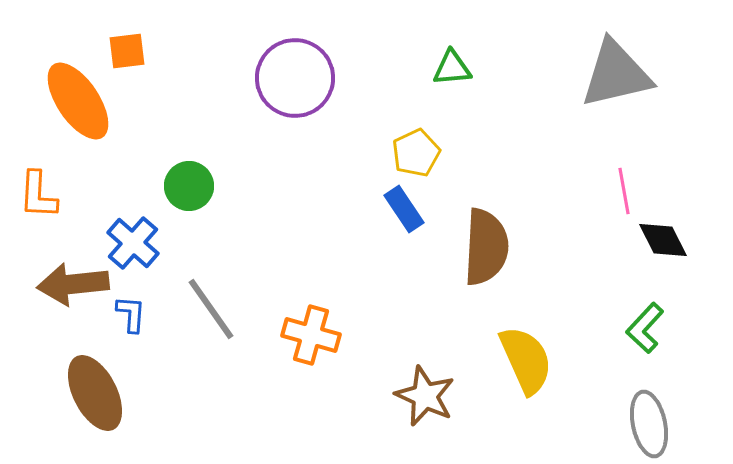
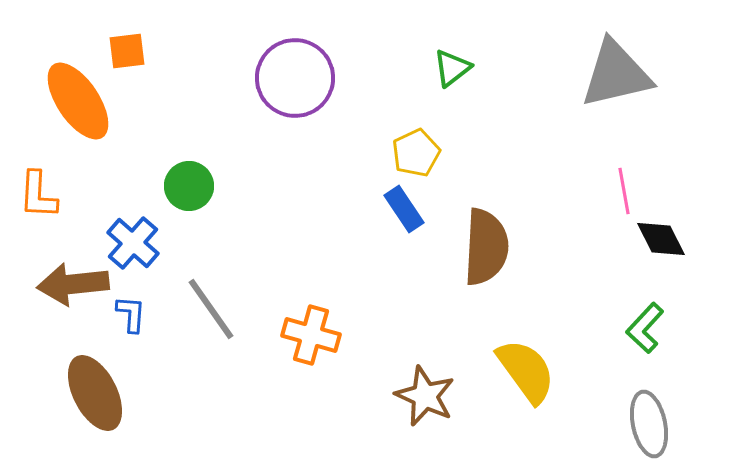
green triangle: rotated 33 degrees counterclockwise
black diamond: moved 2 px left, 1 px up
yellow semicircle: moved 11 px down; rotated 12 degrees counterclockwise
